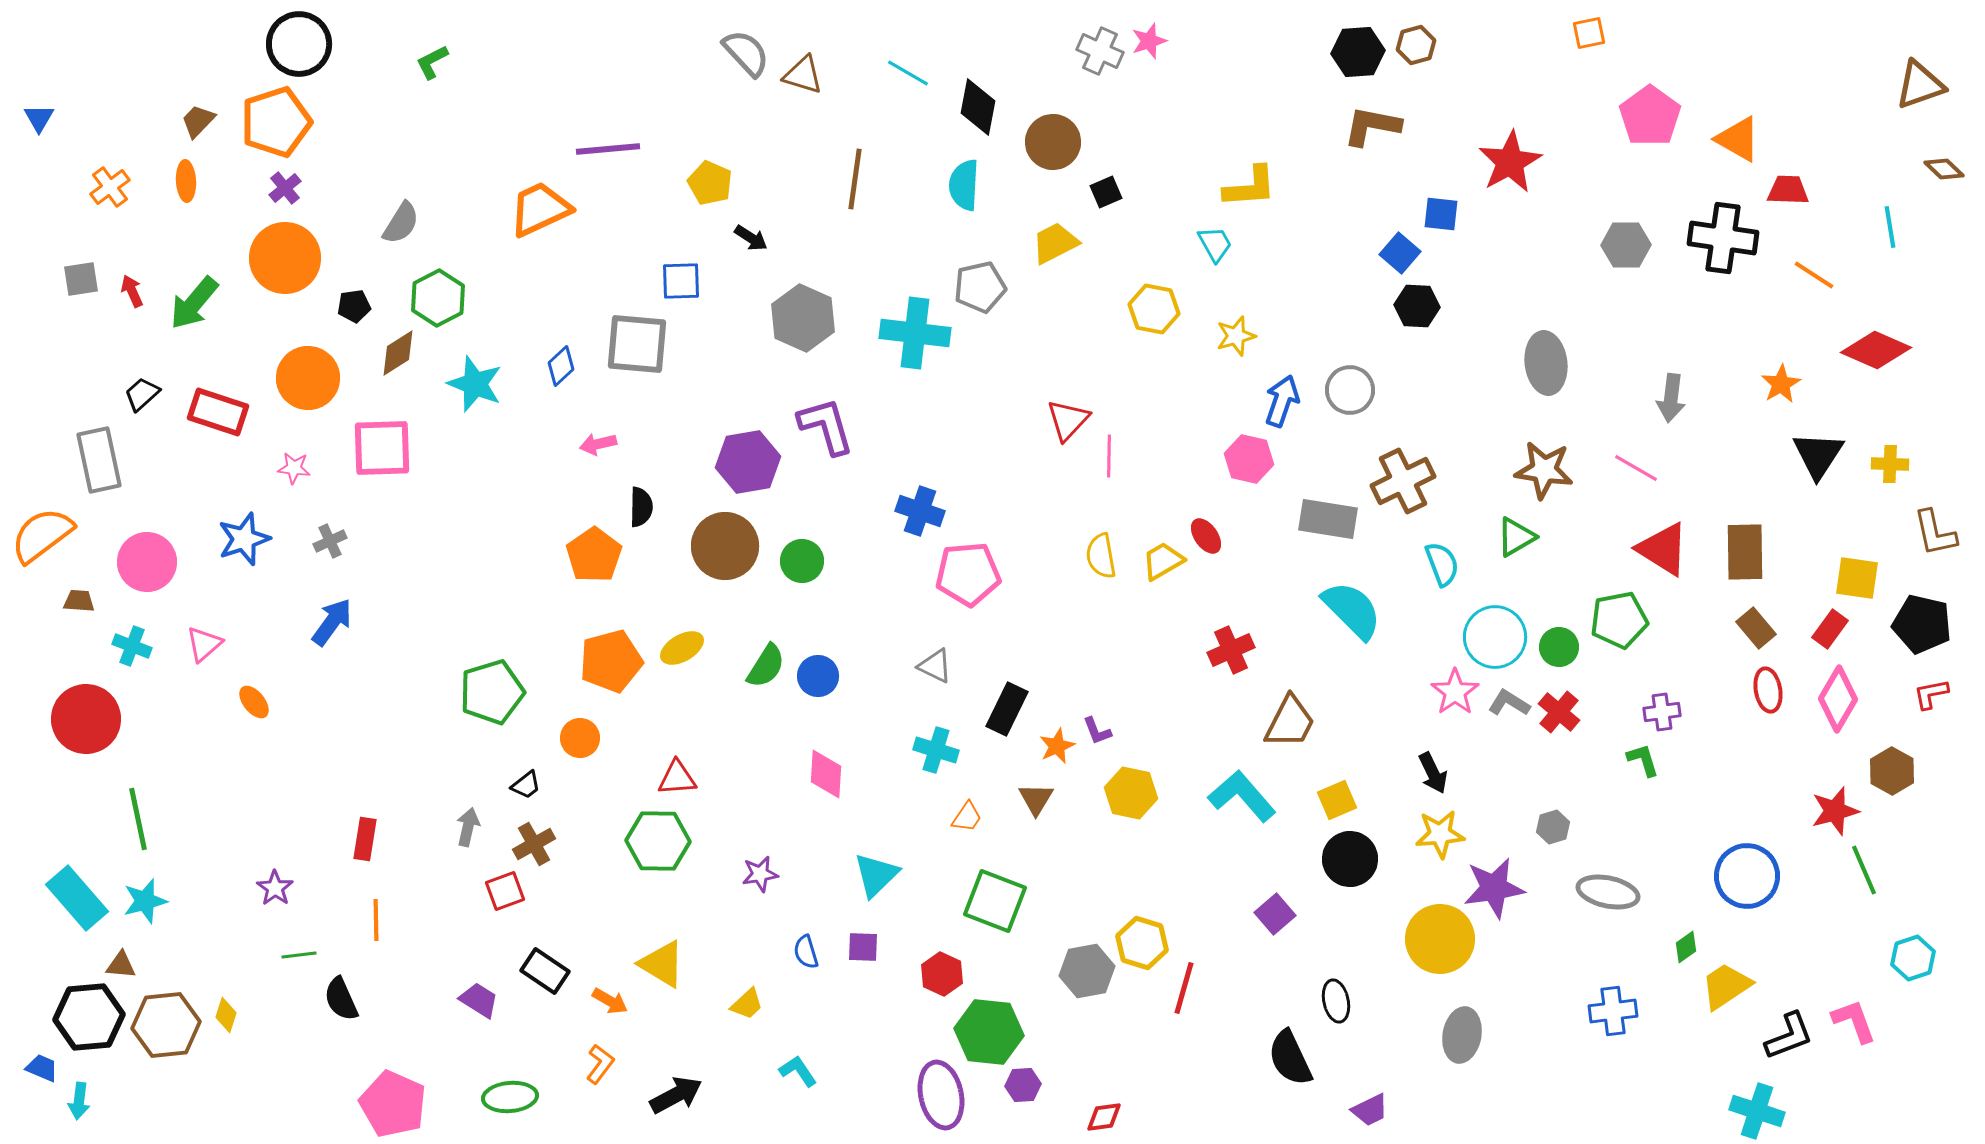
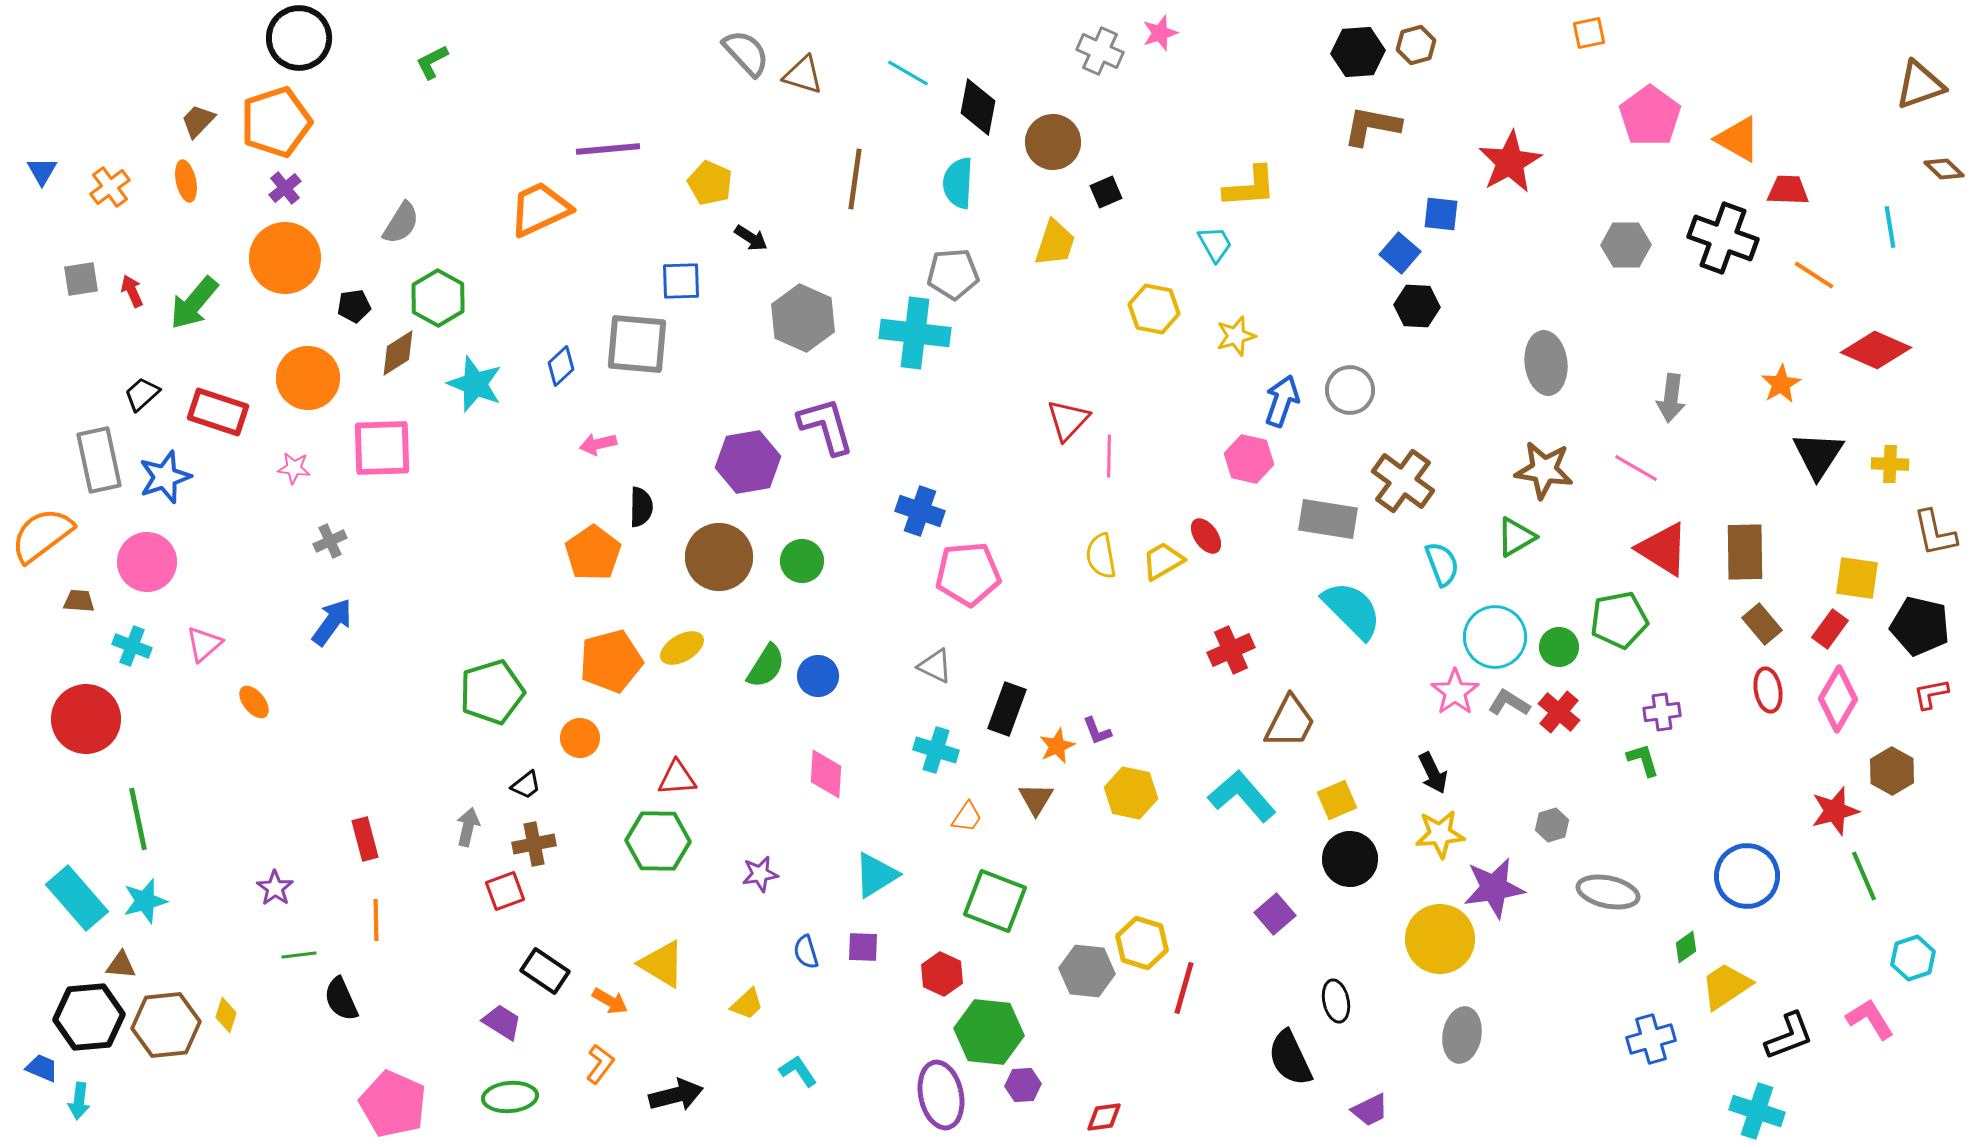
pink star at (1149, 41): moved 11 px right, 8 px up
black circle at (299, 44): moved 6 px up
blue triangle at (39, 118): moved 3 px right, 53 px down
orange ellipse at (186, 181): rotated 9 degrees counterclockwise
cyan semicircle at (964, 185): moved 6 px left, 2 px up
black cross at (1723, 238): rotated 12 degrees clockwise
yellow trapezoid at (1055, 243): rotated 135 degrees clockwise
gray pentagon at (980, 287): moved 27 px left, 13 px up; rotated 9 degrees clockwise
green hexagon at (438, 298): rotated 4 degrees counterclockwise
brown cross at (1403, 481): rotated 28 degrees counterclockwise
blue star at (244, 539): moved 79 px left, 62 px up
brown circle at (725, 546): moved 6 px left, 11 px down
orange pentagon at (594, 555): moved 1 px left, 2 px up
black pentagon at (1922, 624): moved 2 px left, 2 px down
brown rectangle at (1756, 628): moved 6 px right, 4 px up
black rectangle at (1007, 709): rotated 6 degrees counterclockwise
gray hexagon at (1553, 827): moved 1 px left, 2 px up
red rectangle at (365, 839): rotated 24 degrees counterclockwise
brown cross at (534, 844): rotated 18 degrees clockwise
green line at (1864, 870): moved 6 px down
cyan triangle at (876, 875): rotated 12 degrees clockwise
gray hexagon at (1087, 971): rotated 16 degrees clockwise
purple trapezoid at (479, 1000): moved 23 px right, 22 px down
blue cross at (1613, 1011): moved 38 px right, 28 px down; rotated 9 degrees counterclockwise
pink L-shape at (1854, 1021): moved 16 px right, 2 px up; rotated 12 degrees counterclockwise
black arrow at (676, 1095): rotated 14 degrees clockwise
